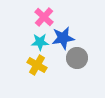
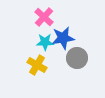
cyan star: moved 5 px right
